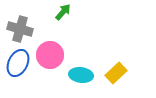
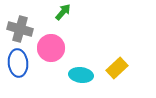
pink circle: moved 1 px right, 7 px up
blue ellipse: rotated 32 degrees counterclockwise
yellow rectangle: moved 1 px right, 5 px up
